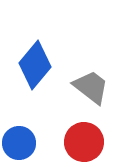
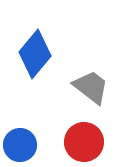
blue diamond: moved 11 px up
blue circle: moved 1 px right, 2 px down
